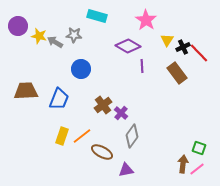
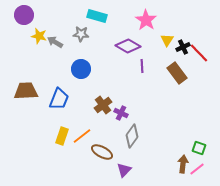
purple circle: moved 6 px right, 11 px up
gray star: moved 7 px right, 1 px up
purple cross: rotated 16 degrees counterclockwise
purple triangle: moved 2 px left; rotated 35 degrees counterclockwise
